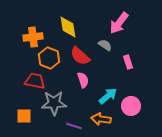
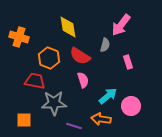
pink arrow: moved 2 px right, 2 px down
orange cross: moved 14 px left; rotated 24 degrees clockwise
gray semicircle: rotated 72 degrees clockwise
red semicircle: rotated 10 degrees counterclockwise
orange square: moved 4 px down
